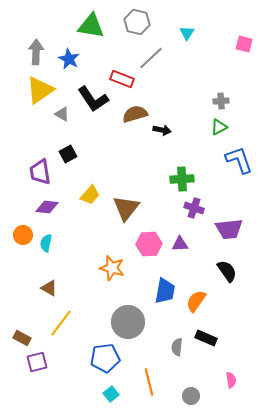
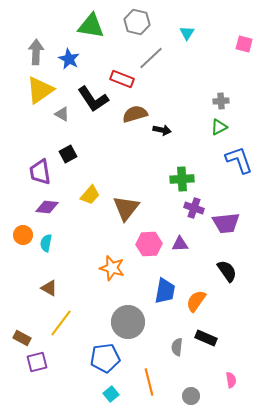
purple trapezoid at (229, 229): moved 3 px left, 6 px up
